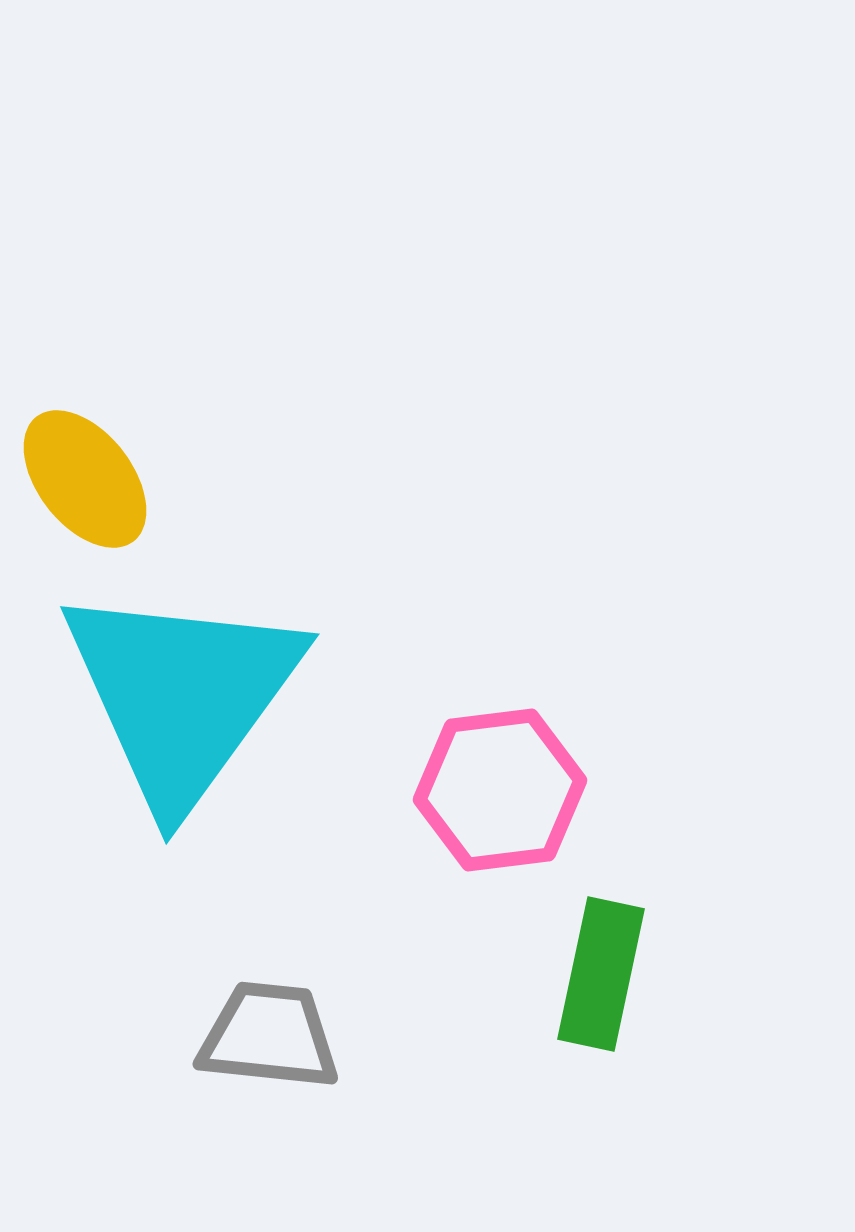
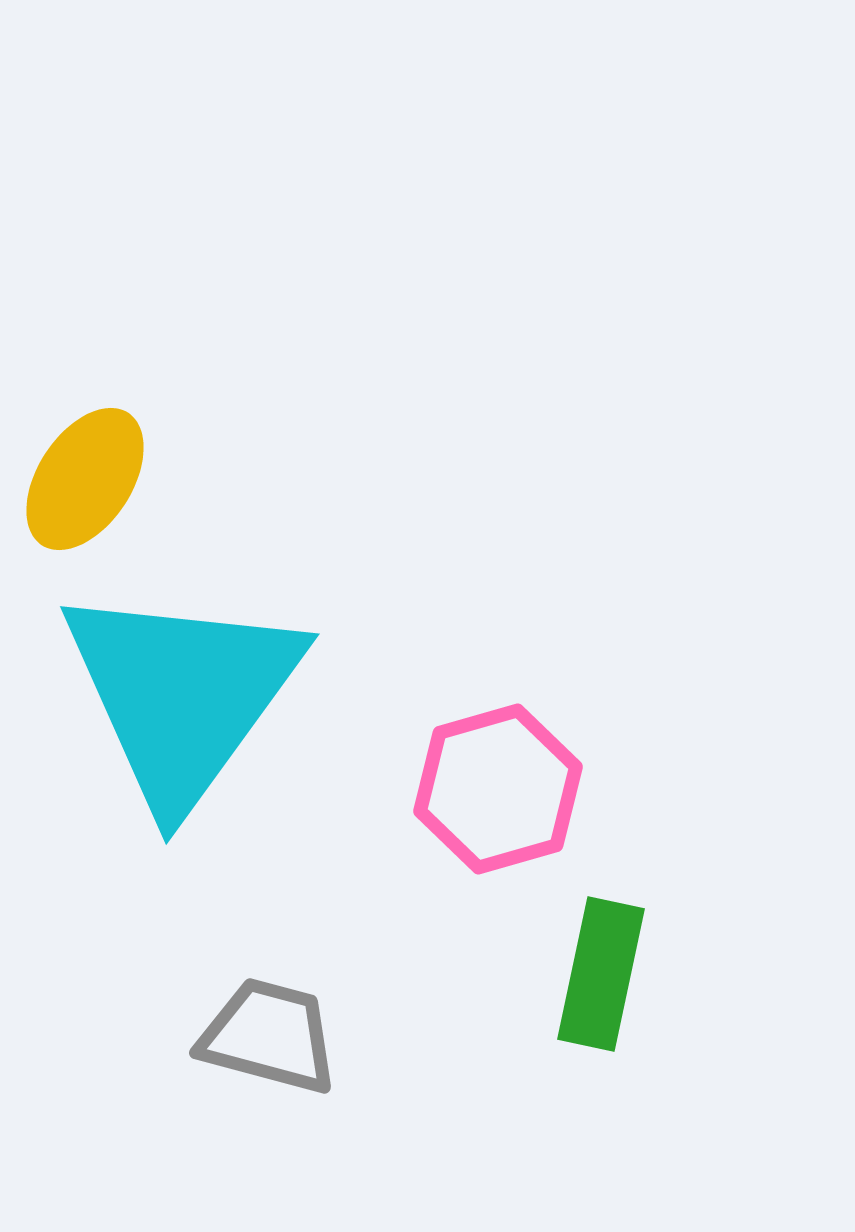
yellow ellipse: rotated 71 degrees clockwise
pink hexagon: moved 2 px left, 1 px up; rotated 9 degrees counterclockwise
gray trapezoid: rotated 9 degrees clockwise
